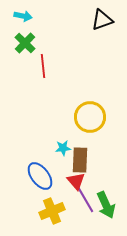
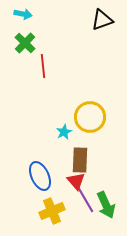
cyan arrow: moved 2 px up
cyan star: moved 1 px right, 16 px up; rotated 21 degrees counterclockwise
blue ellipse: rotated 12 degrees clockwise
